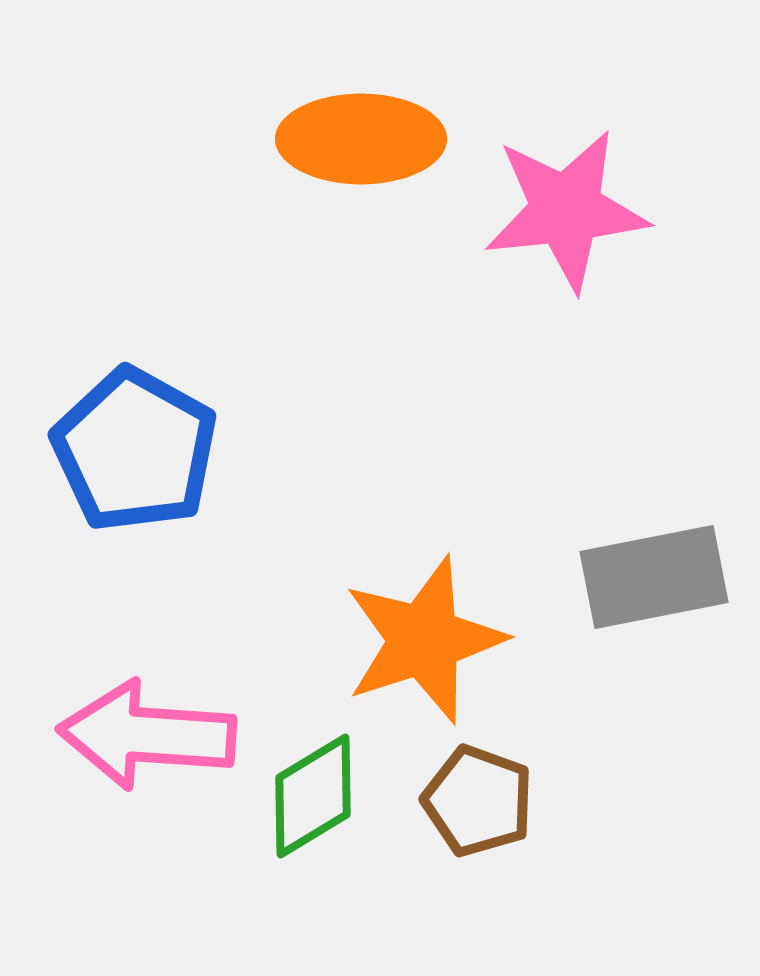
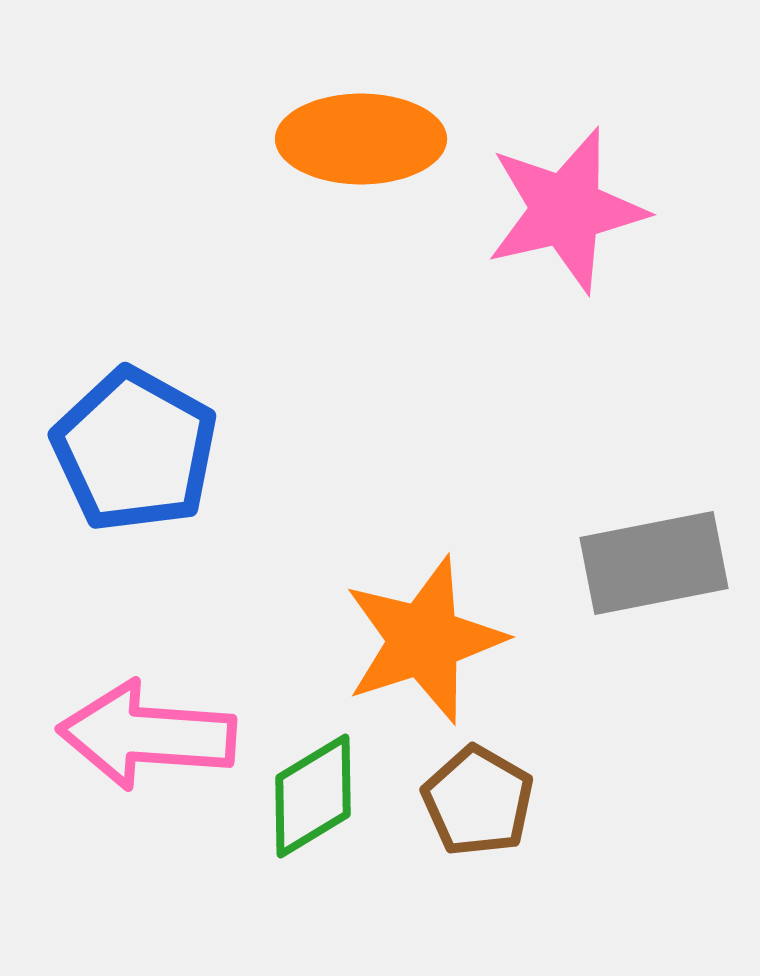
pink star: rotated 7 degrees counterclockwise
gray rectangle: moved 14 px up
brown pentagon: rotated 10 degrees clockwise
